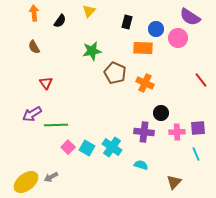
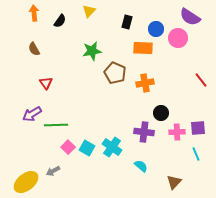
brown semicircle: moved 2 px down
orange cross: rotated 36 degrees counterclockwise
cyan semicircle: moved 1 px down; rotated 24 degrees clockwise
gray arrow: moved 2 px right, 6 px up
